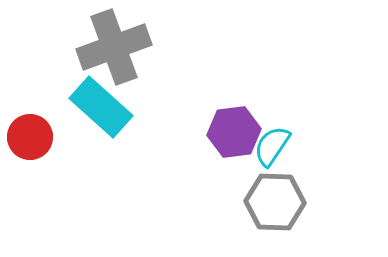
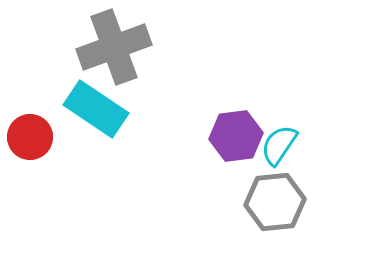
cyan rectangle: moved 5 px left, 2 px down; rotated 8 degrees counterclockwise
purple hexagon: moved 2 px right, 4 px down
cyan semicircle: moved 7 px right, 1 px up
gray hexagon: rotated 8 degrees counterclockwise
